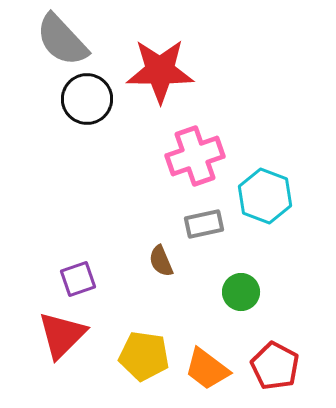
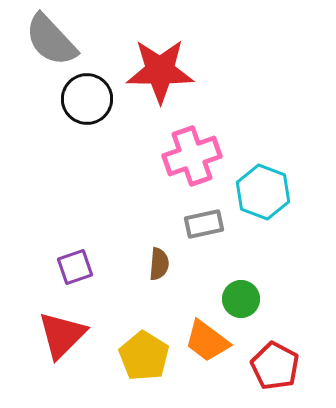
gray semicircle: moved 11 px left
pink cross: moved 3 px left
cyan hexagon: moved 2 px left, 4 px up
brown semicircle: moved 2 px left, 3 px down; rotated 152 degrees counterclockwise
purple square: moved 3 px left, 12 px up
green circle: moved 7 px down
yellow pentagon: rotated 24 degrees clockwise
orange trapezoid: moved 28 px up
